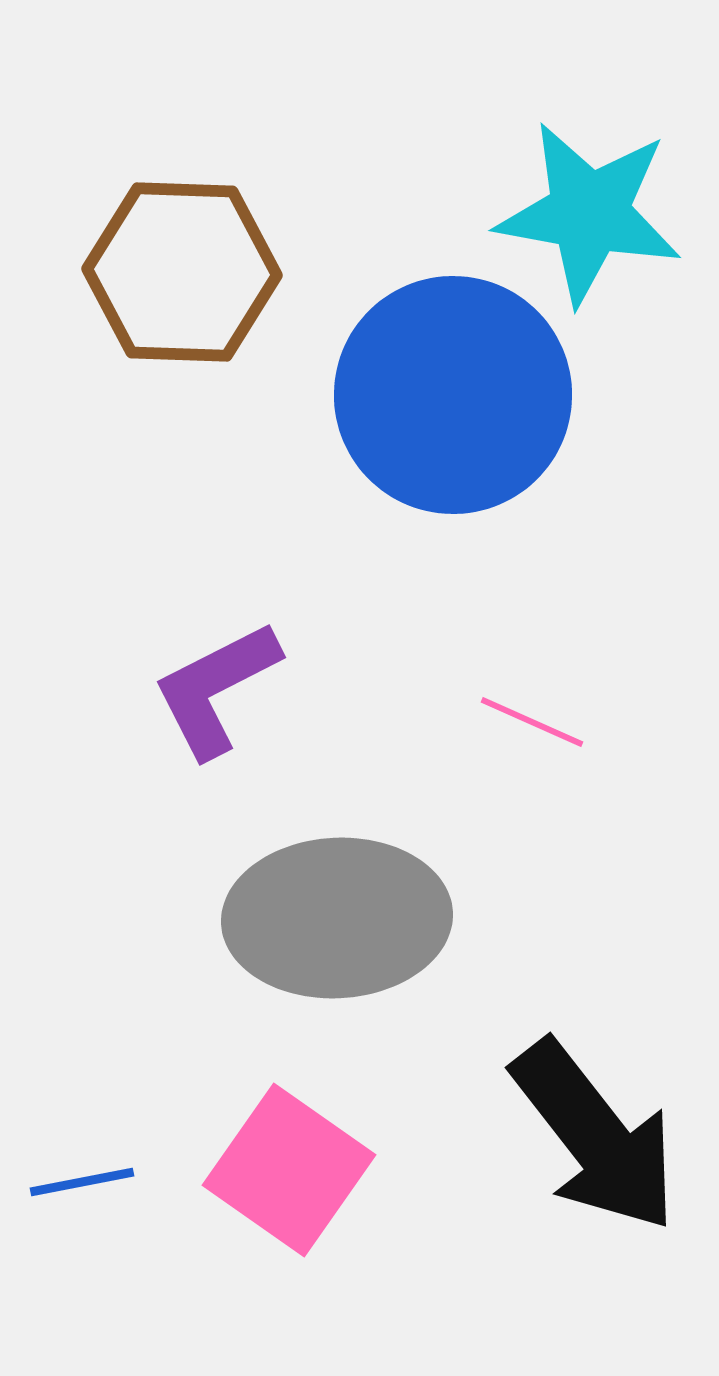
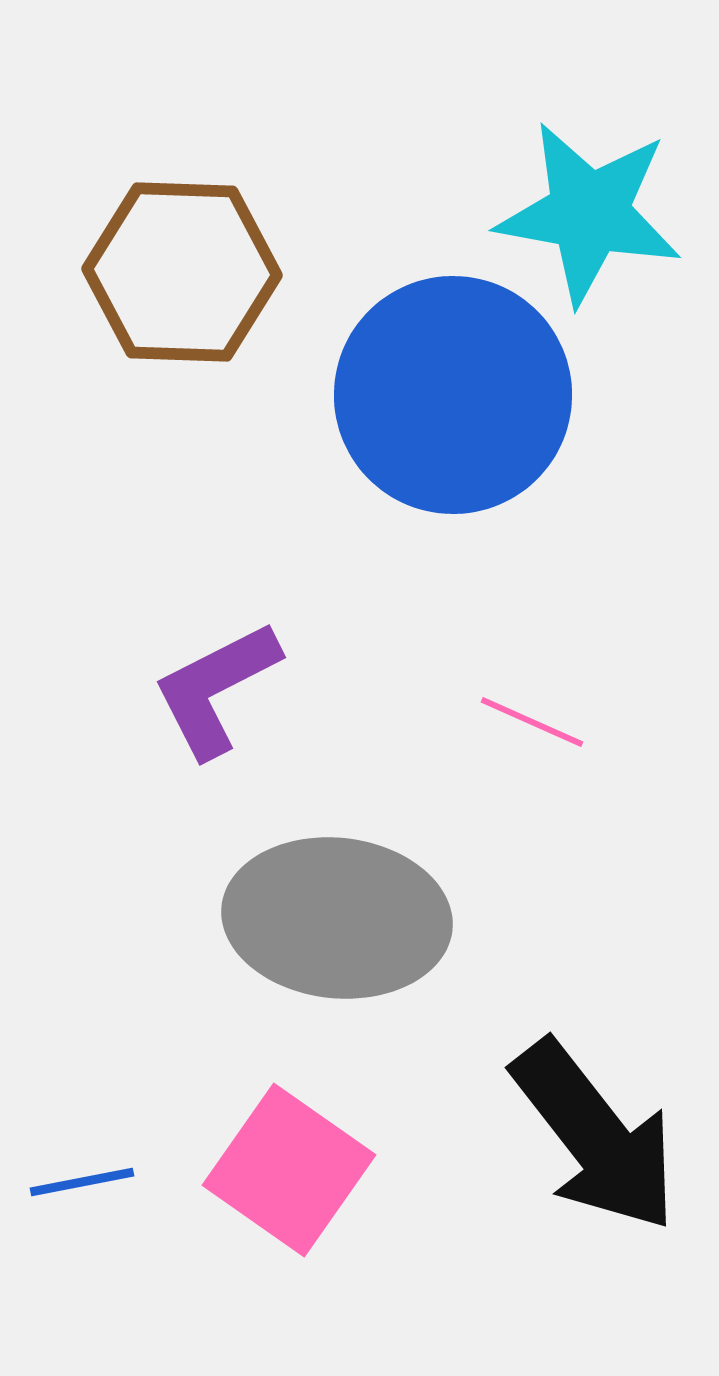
gray ellipse: rotated 9 degrees clockwise
